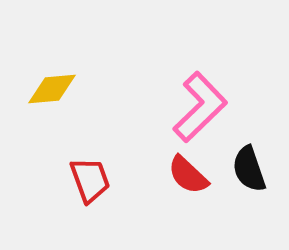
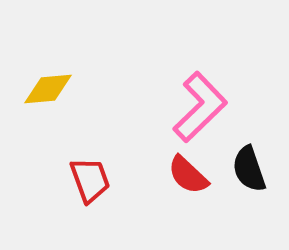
yellow diamond: moved 4 px left
